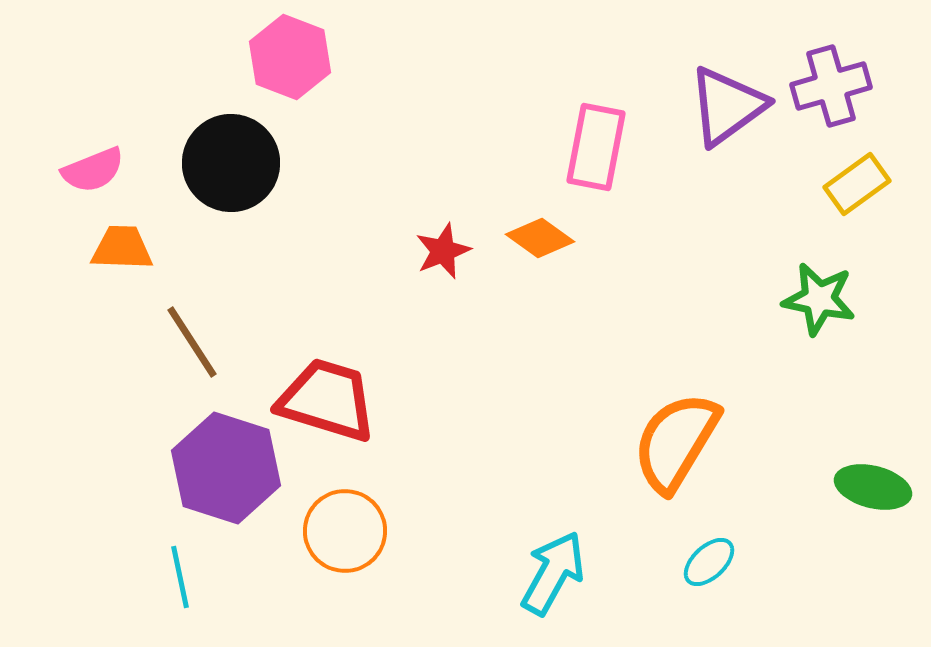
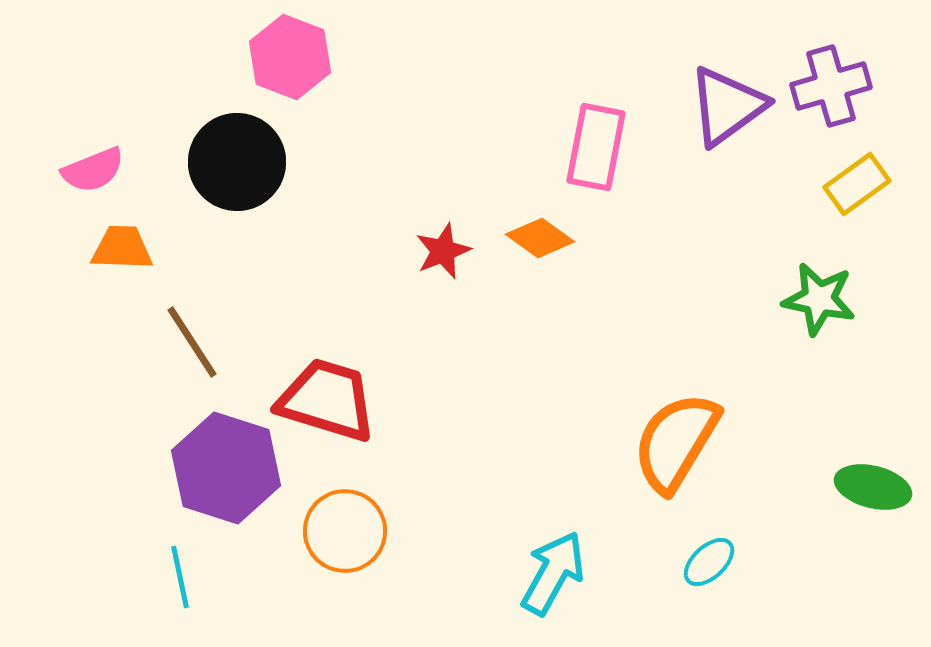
black circle: moved 6 px right, 1 px up
